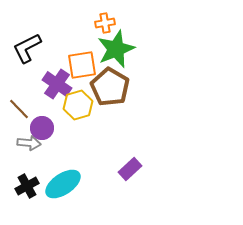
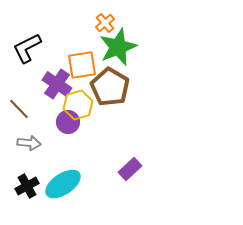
orange cross: rotated 30 degrees counterclockwise
green star: moved 2 px right, 2 px up
purple circle: moved 26 px right, 6 px up
